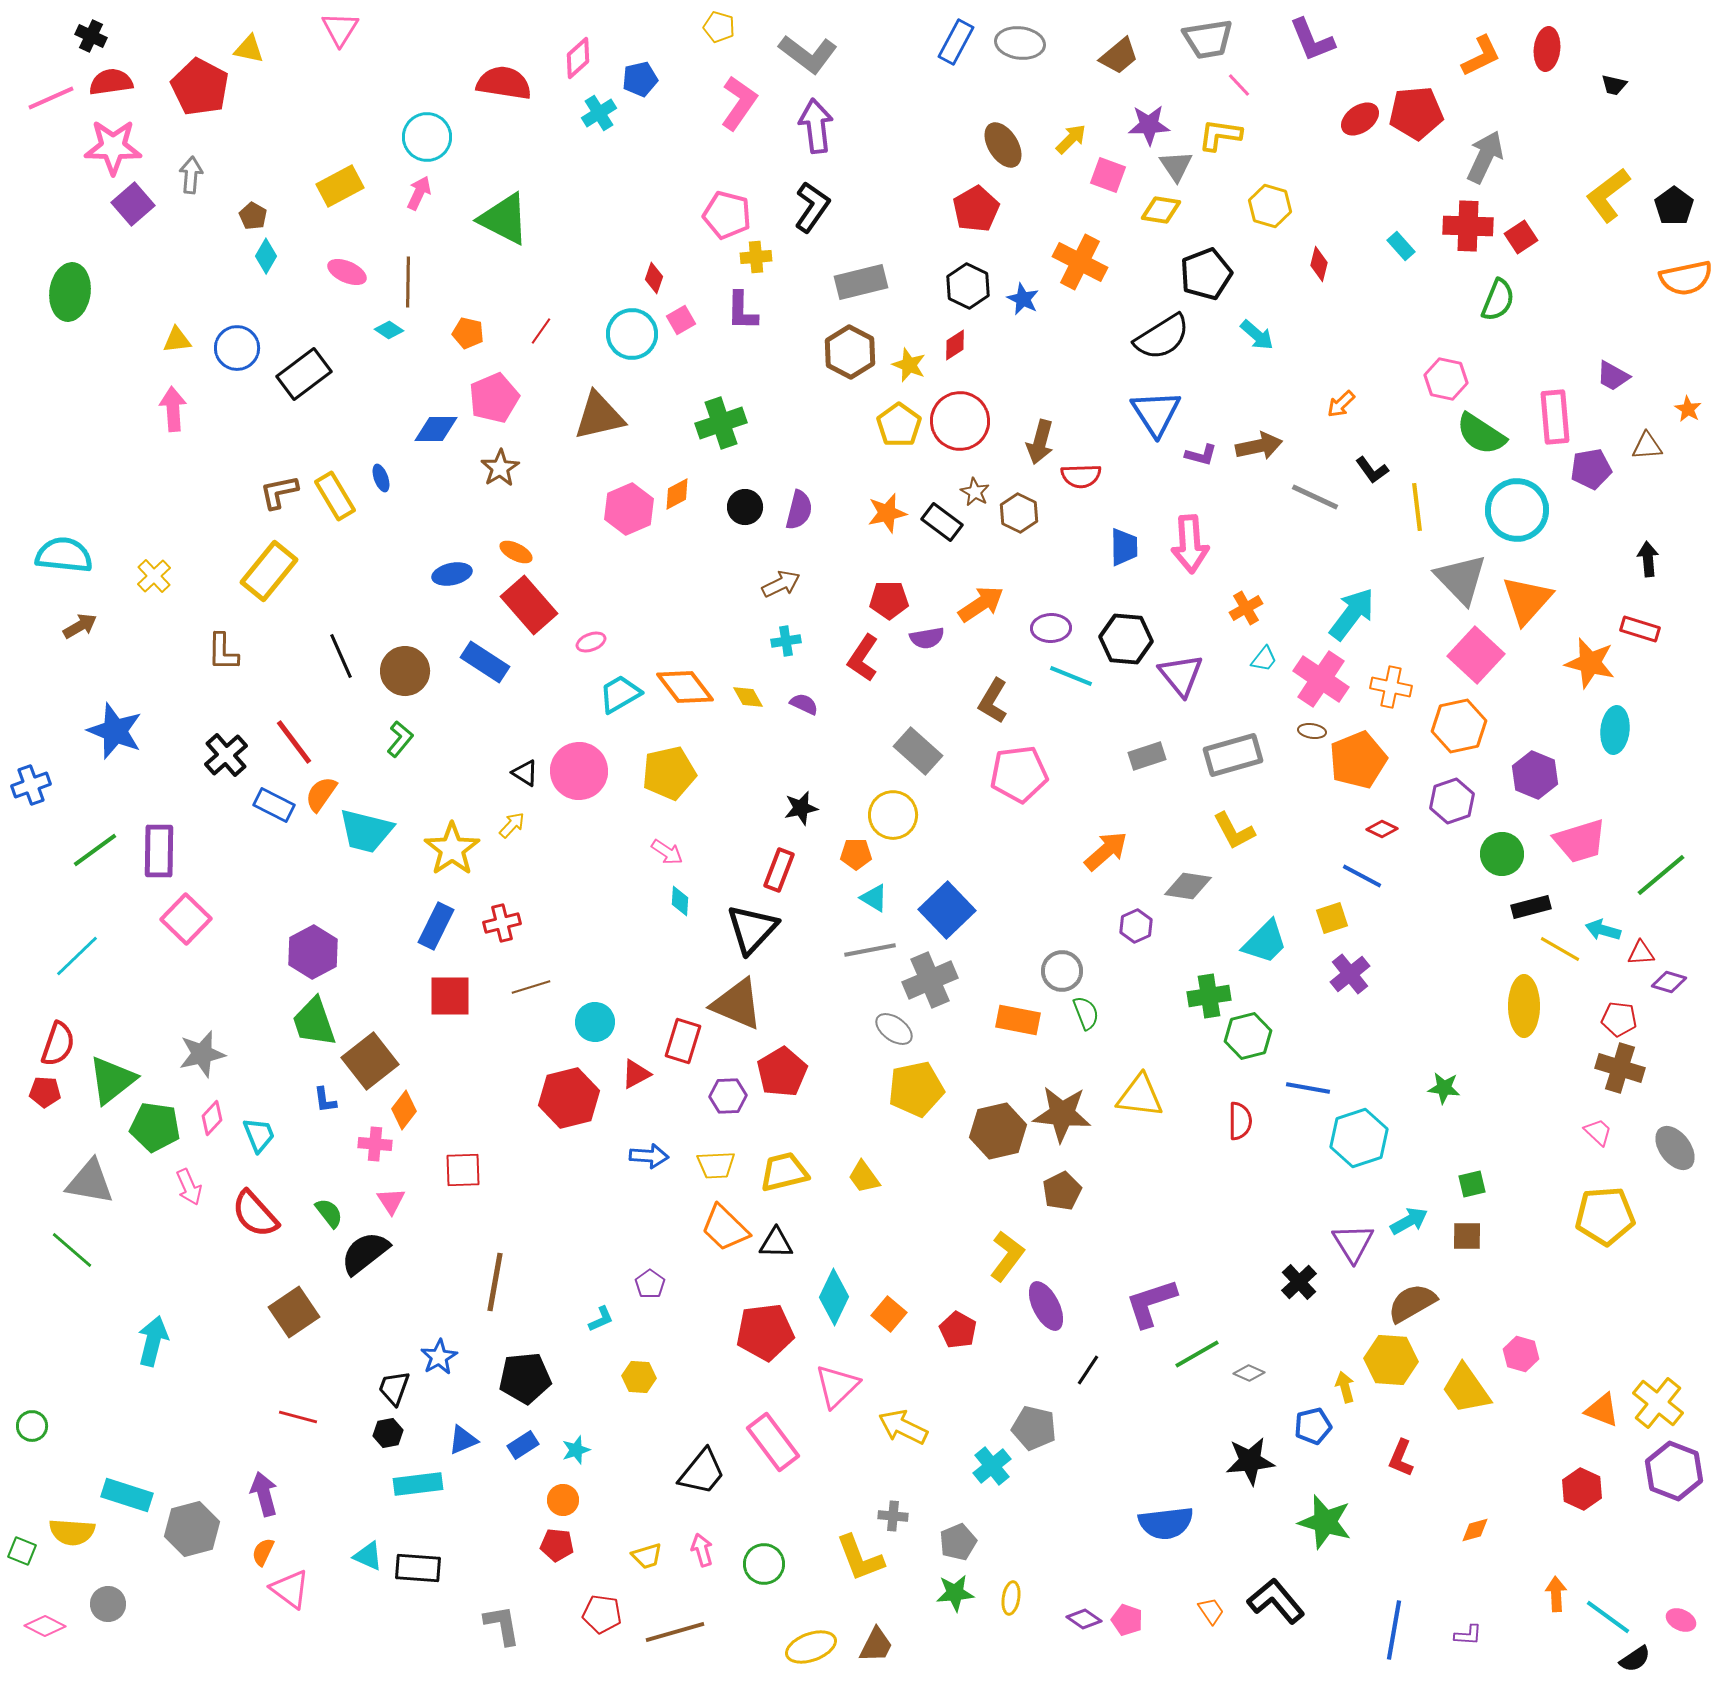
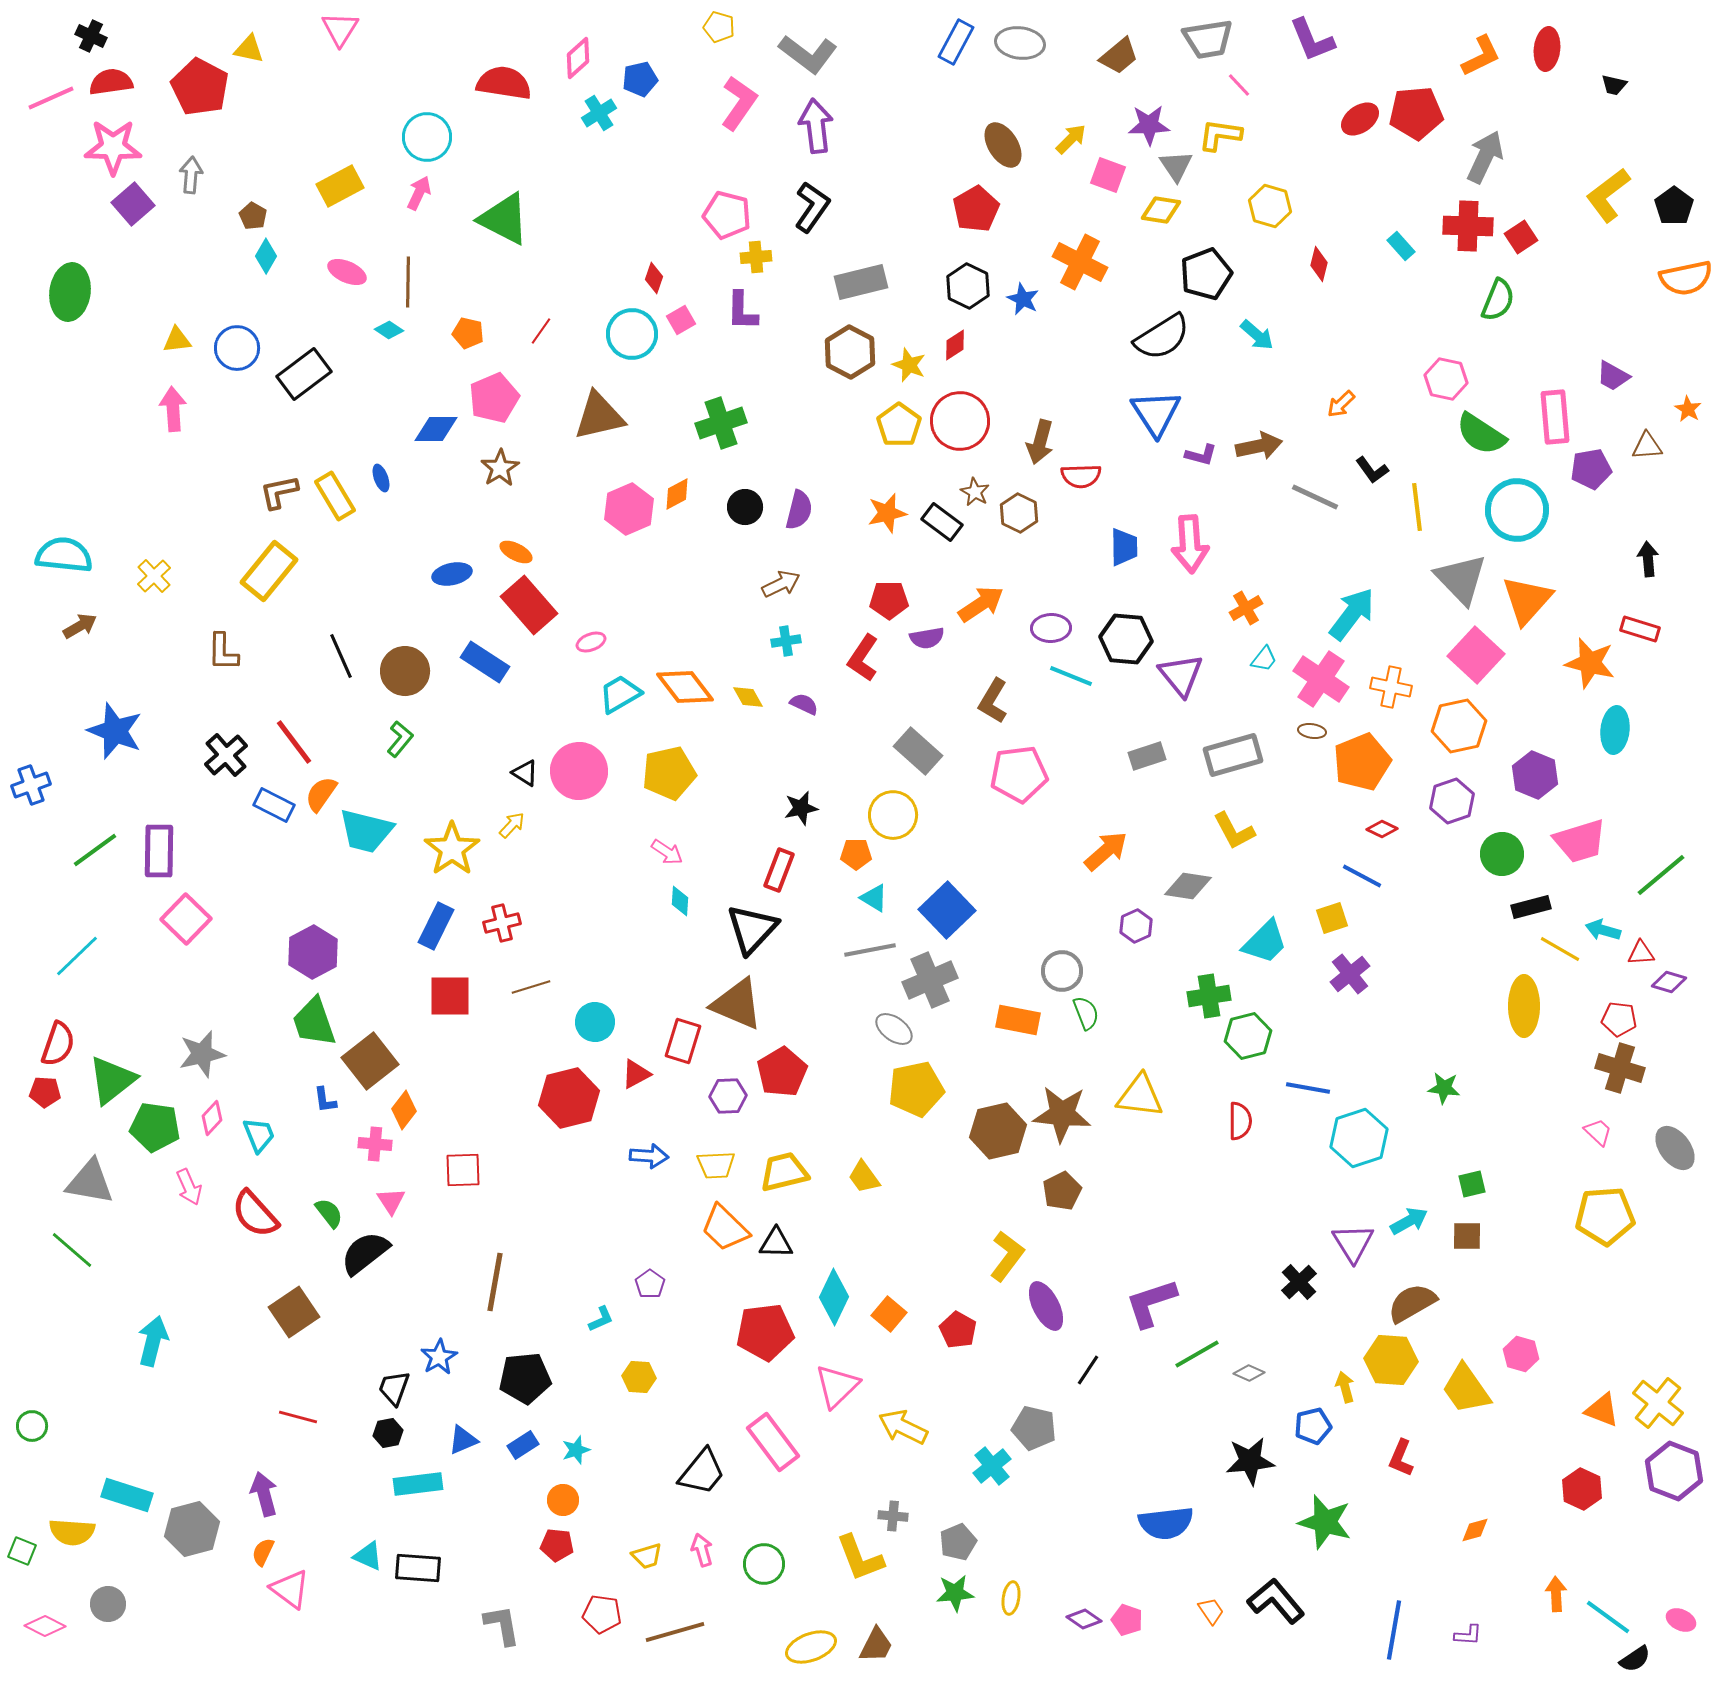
orange pentagon at (1358, 760): moved 4 px right, 2 px down
